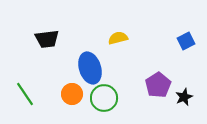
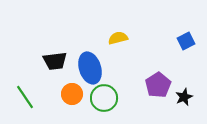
black trapezoid: moved 8 px right, 22 px down
green line: moved 3 px down
